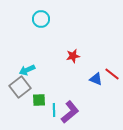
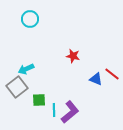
cyan circle: moved 11 px left
red star: rotated 24 degrees clockwise
cyan arrow: moved 1 px left, 1 px up
gray square: moved 3 px left
